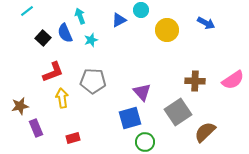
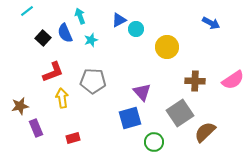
cyan circle: moved 5 px left, 19 px down
blue arrow: moved 5 px right
yellow circle: moved 17 px down
gray square: moved 2 px right, 1 px down
green circle: moved 9 px right
